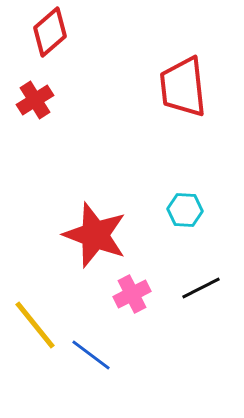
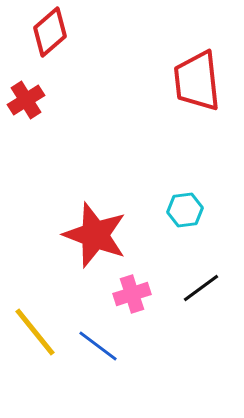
red trapezoid: moved 14 px right, 6 px up
red cross: moved 9 px left
cyan hexagon: rotated 12 degrees counterclockwise
black line: rotated 9 degrees counterclockwise
pink cross: rotated 9 degrees clockwise
yellow line: moved 7 px down
blue line: moved 7 px right, 9 px up
